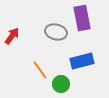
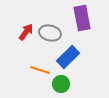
gray ellipse: moved 6 px left, 1 px down
red arrow: moved 14 px right, 4 px up
blue rectangle: moved 14 px left, 4 px up; rotated 30 degrees counterclockwise
orange line: rotated 36 degrees counterclockwise
